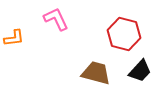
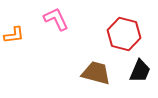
orange L-shape: moved 3 px up
black trapezoid: rotated 20 degrees counterclockwise
